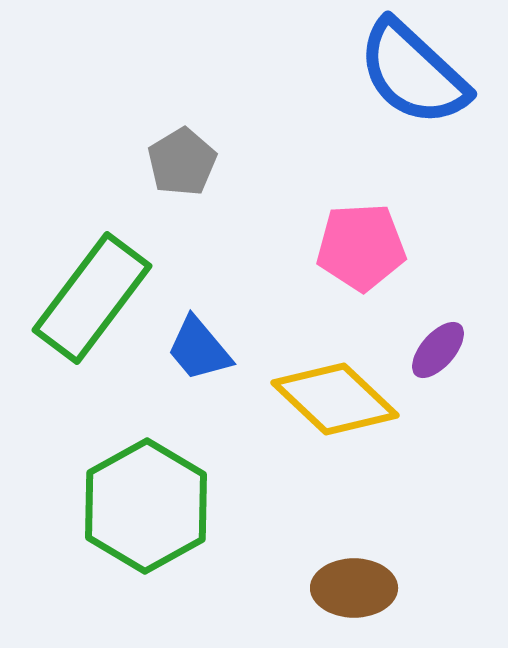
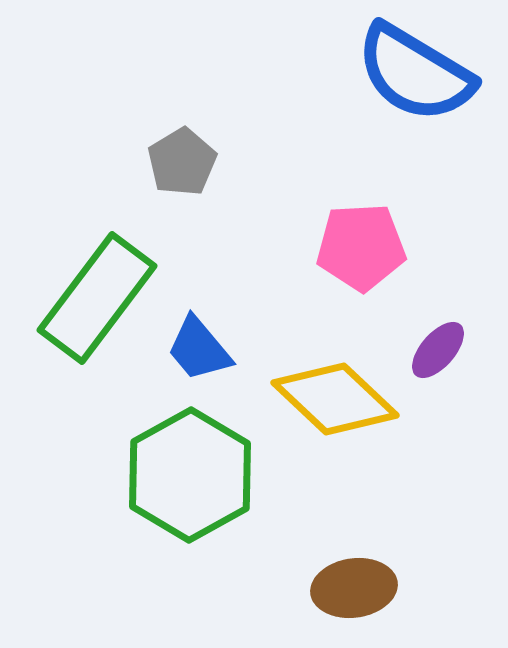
blue semicircle: moved 2 px right; rotated 12 degrees counterclockwise
green rectangle: moved 5 px right
green hexagon: moved 44 px right, 31 px up
brown ellipse: rotated 8 degrees counterclockwise
